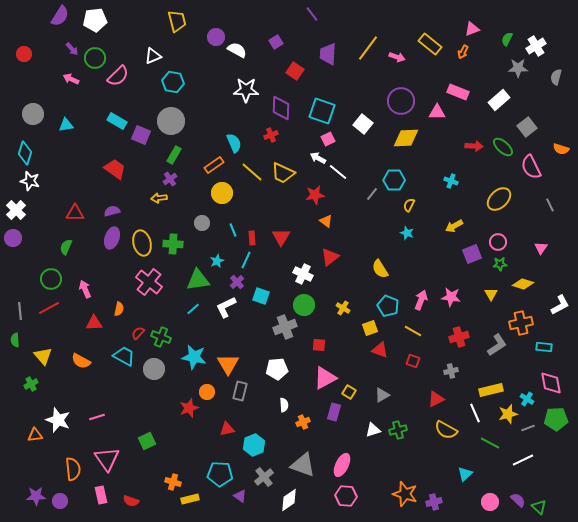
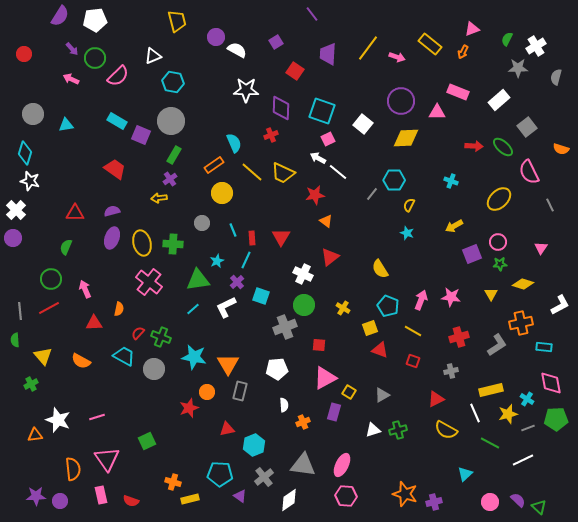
pink semicircle at (531, 167): moved 2 px left, 5 px down
gray triangle at (303, 465): rotated 12 degrees counterclockwise
